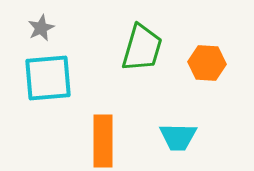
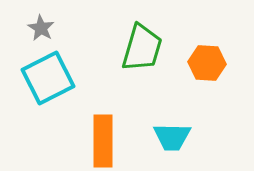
gray star: rotated 16 degrees counterclockwise
cyan square: rotated 22 degrees counterclockwise
cyan trapezoid: moved 6 px left
